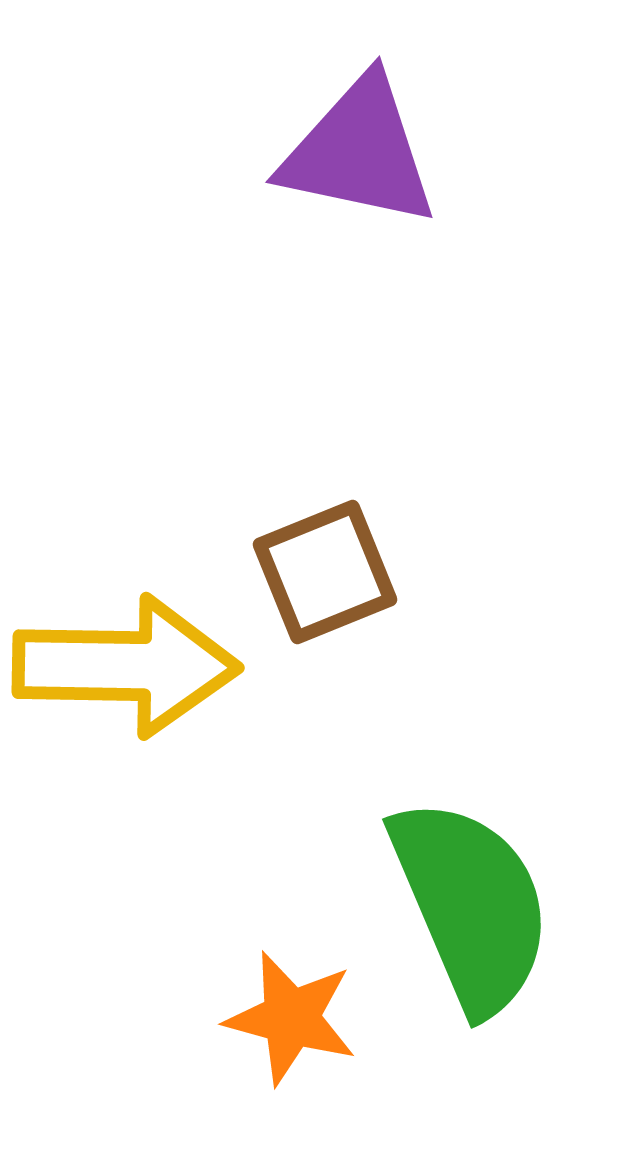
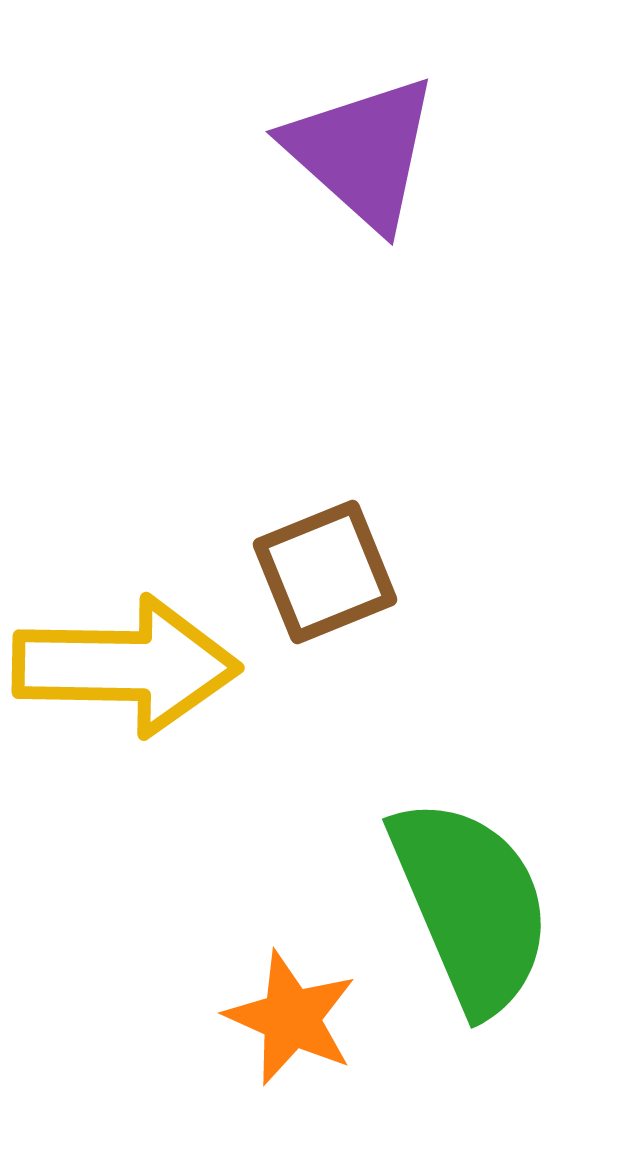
purple triangle: moved 3 px right; rotated 30 degrees clockwise
orange star: rotated 9 degrees clockwise
